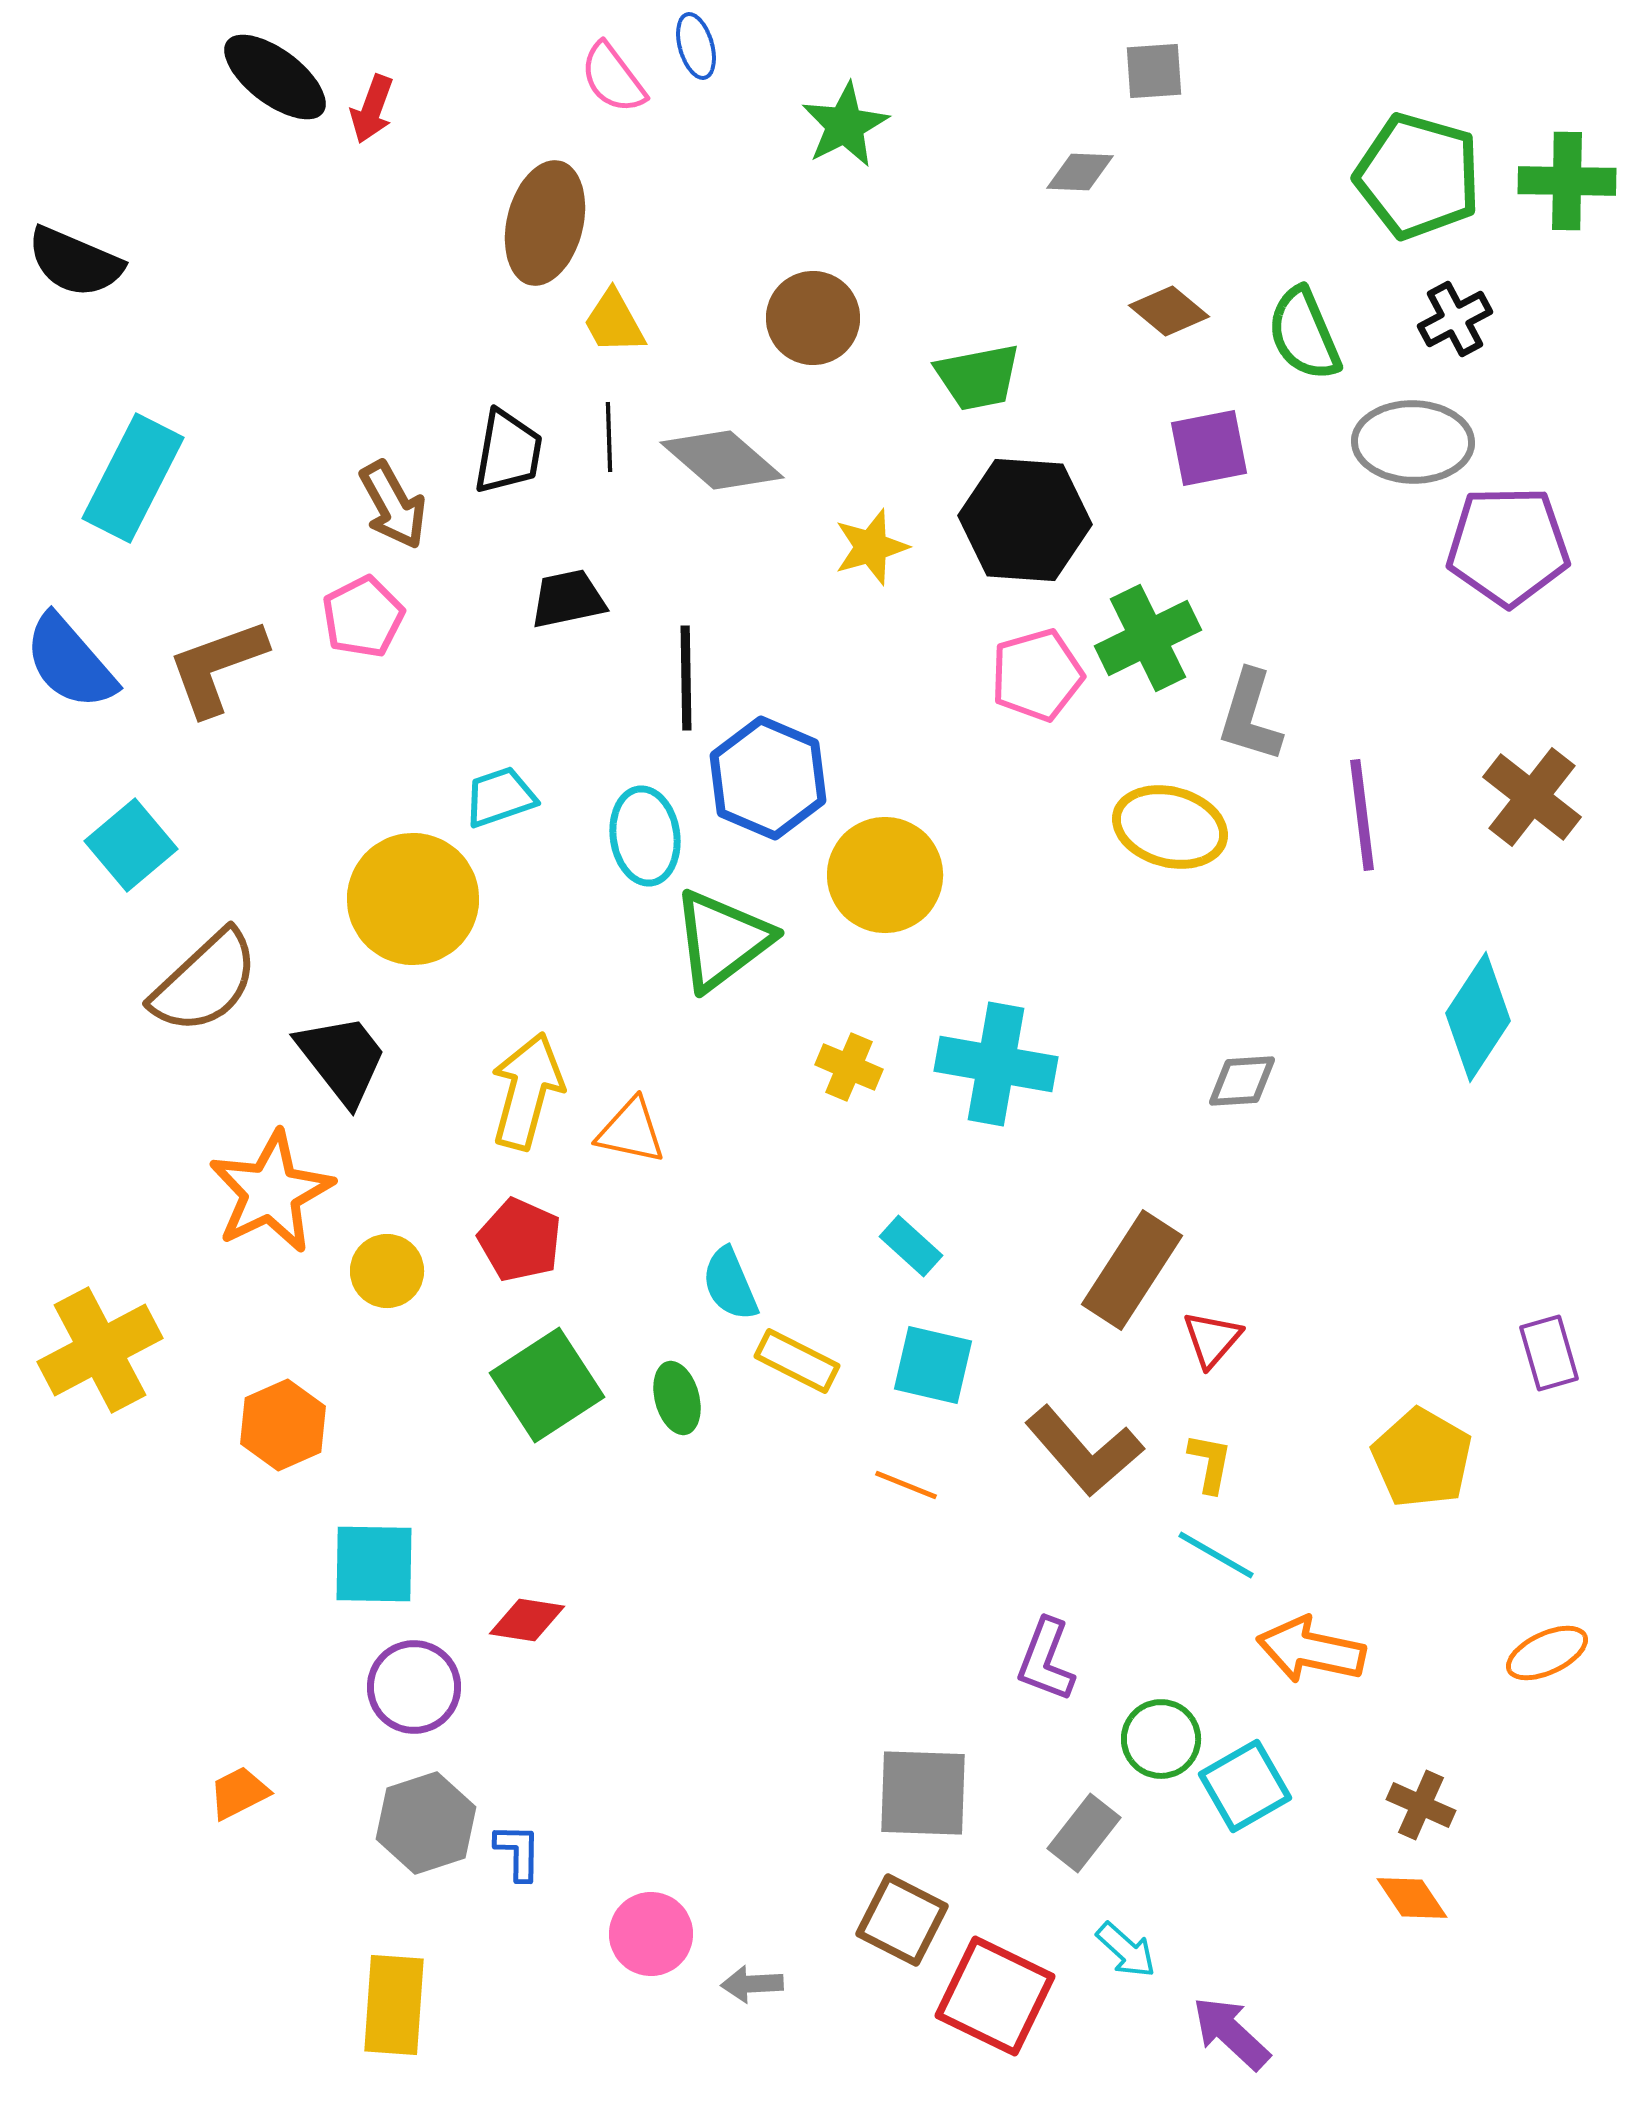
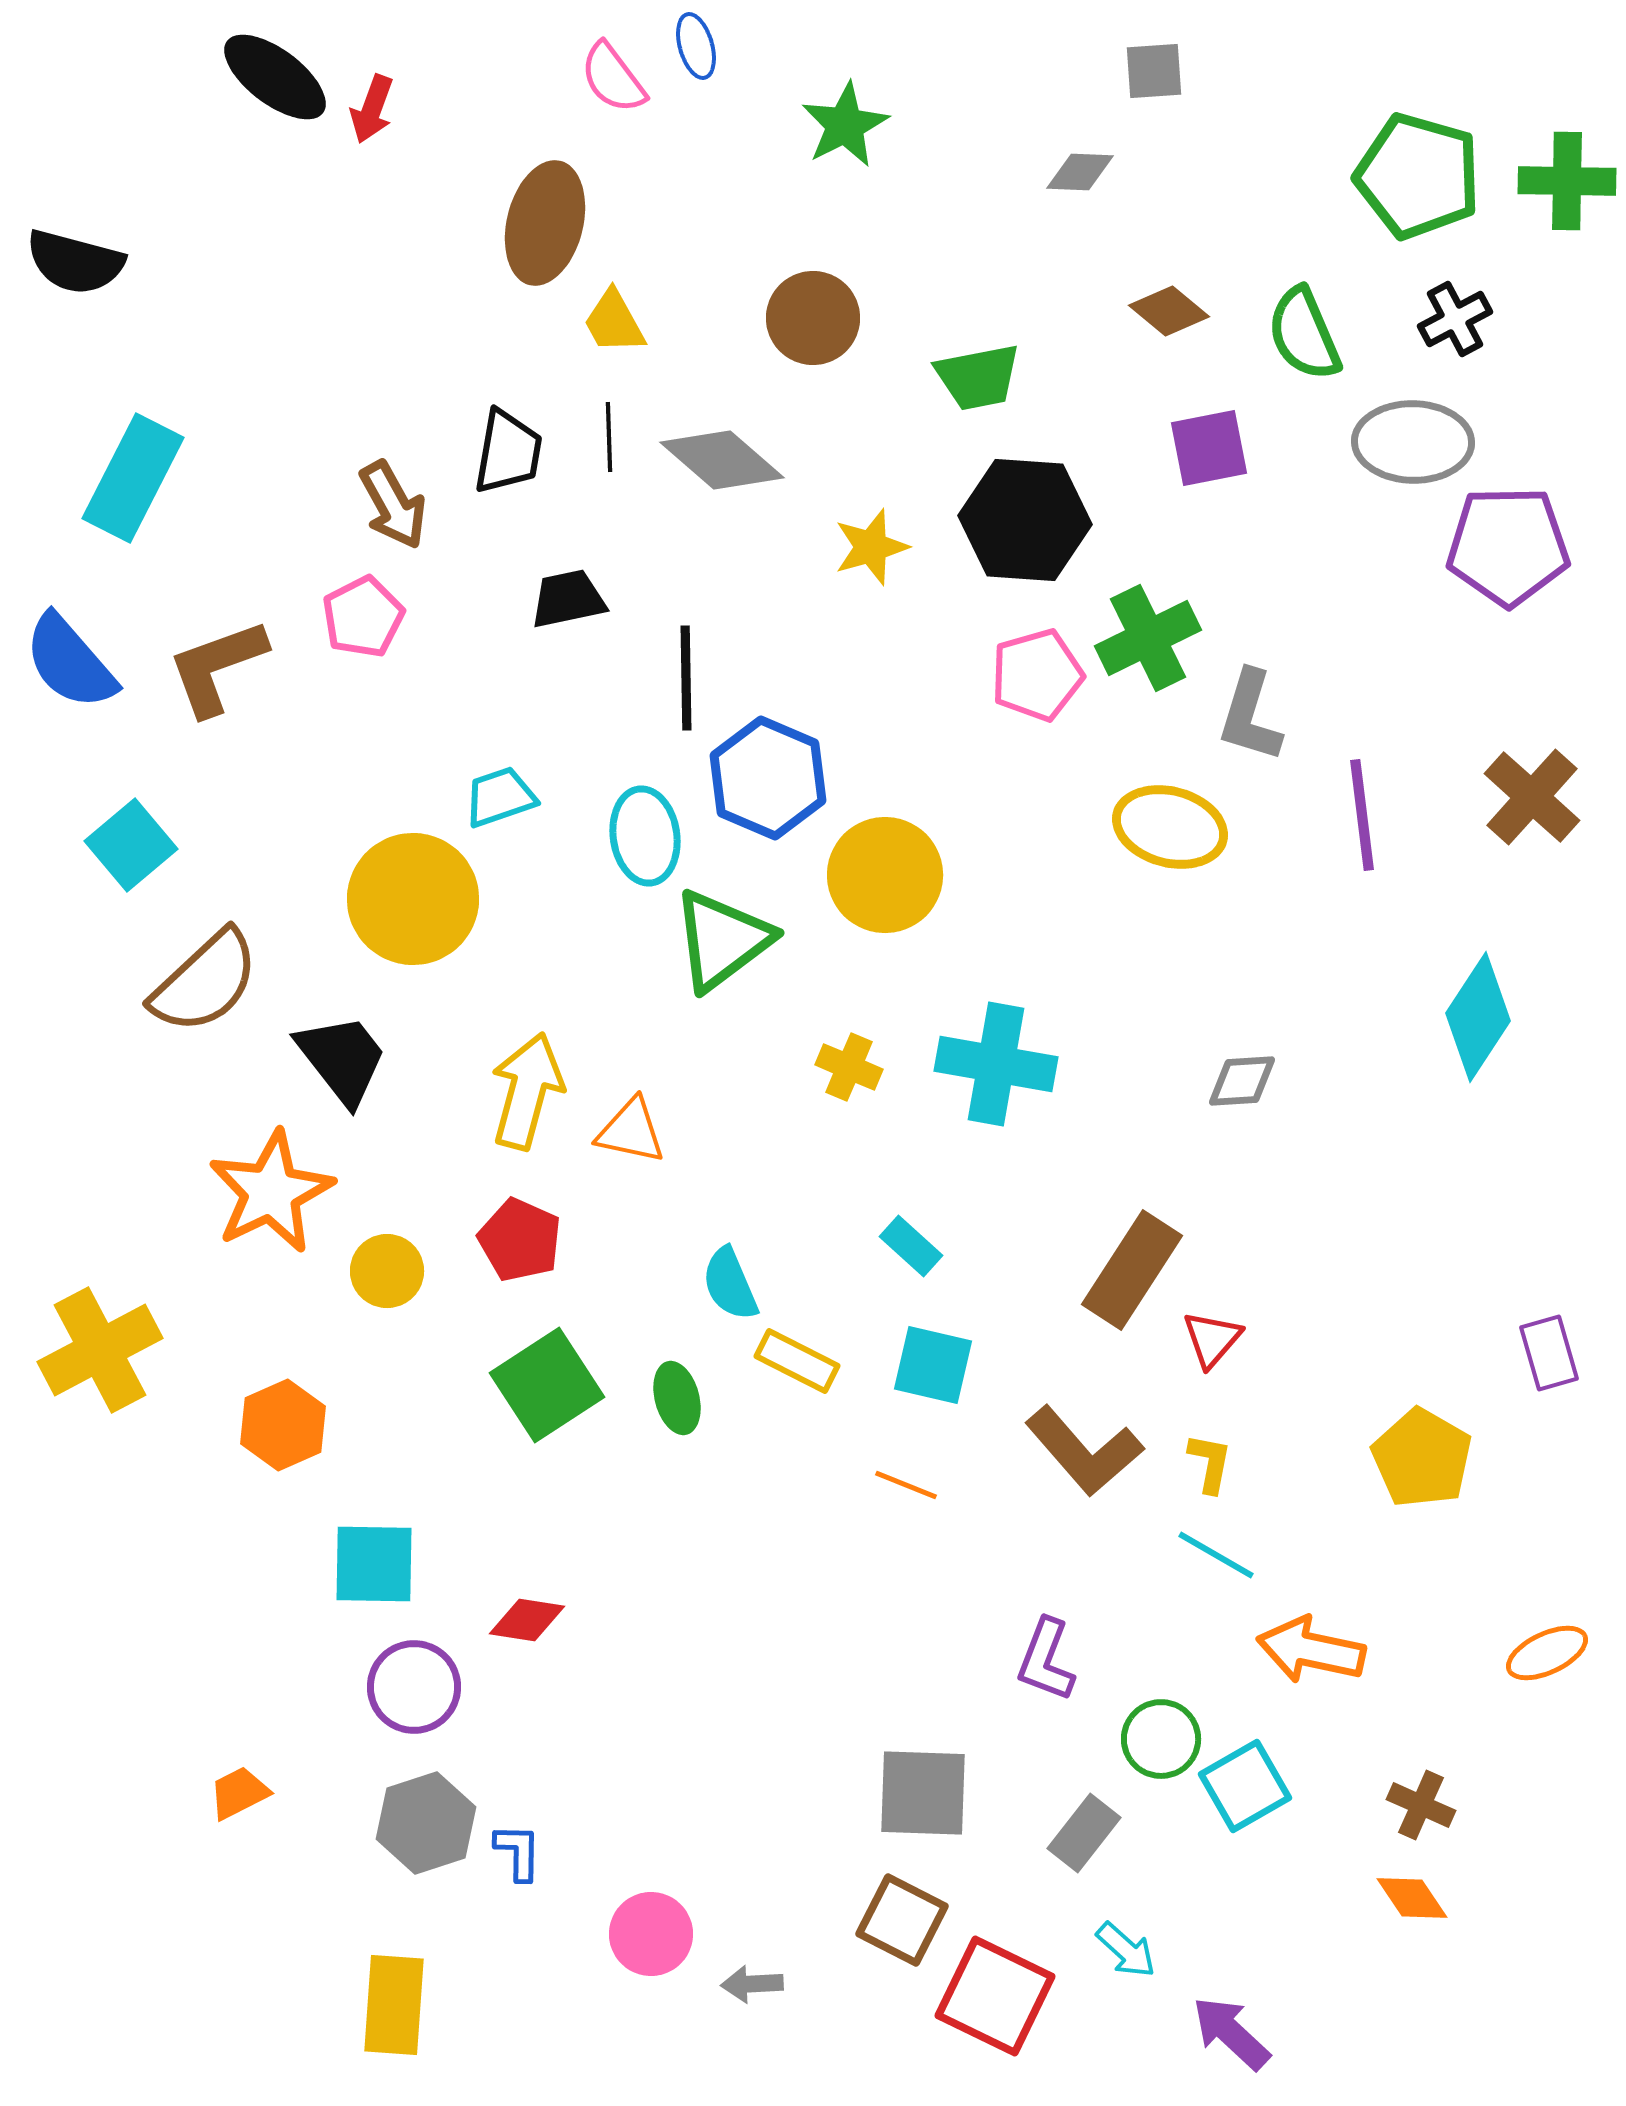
black semicircle at (75, 262): rotated 8 degrees counterclockwise
brown cross at (1532, 797): rotated 4 degrees clockwise
